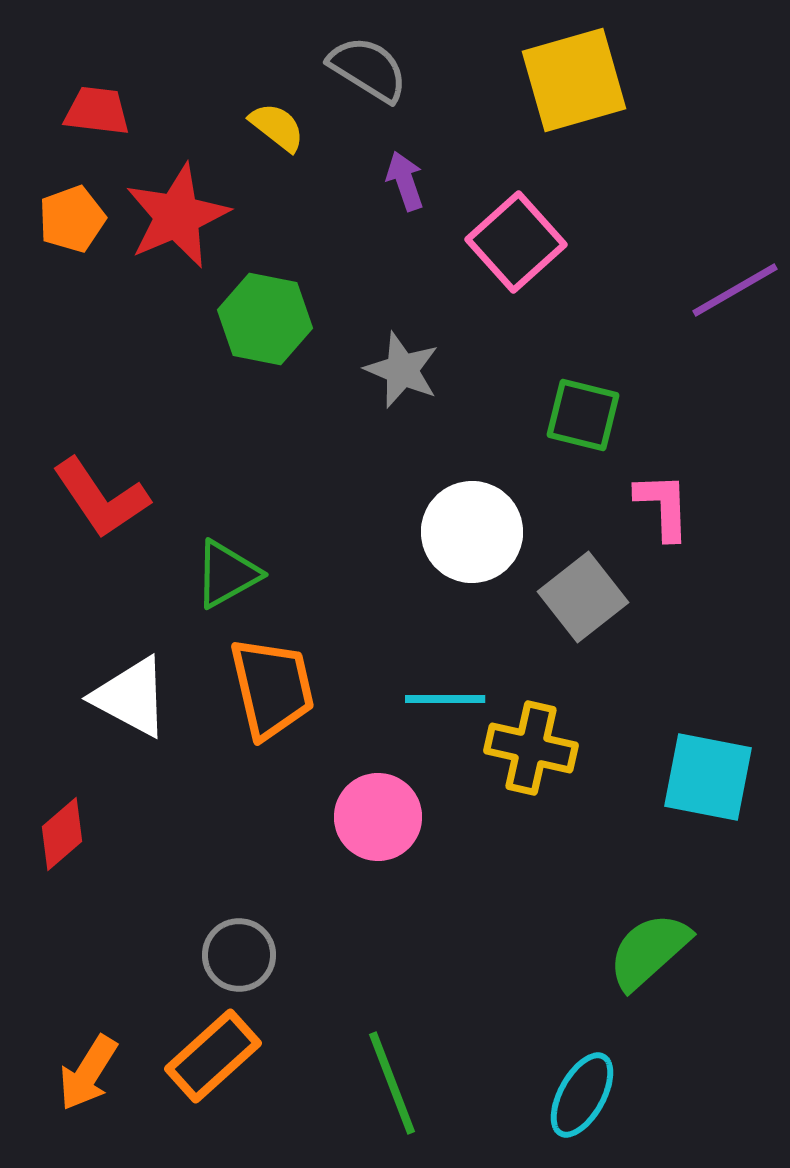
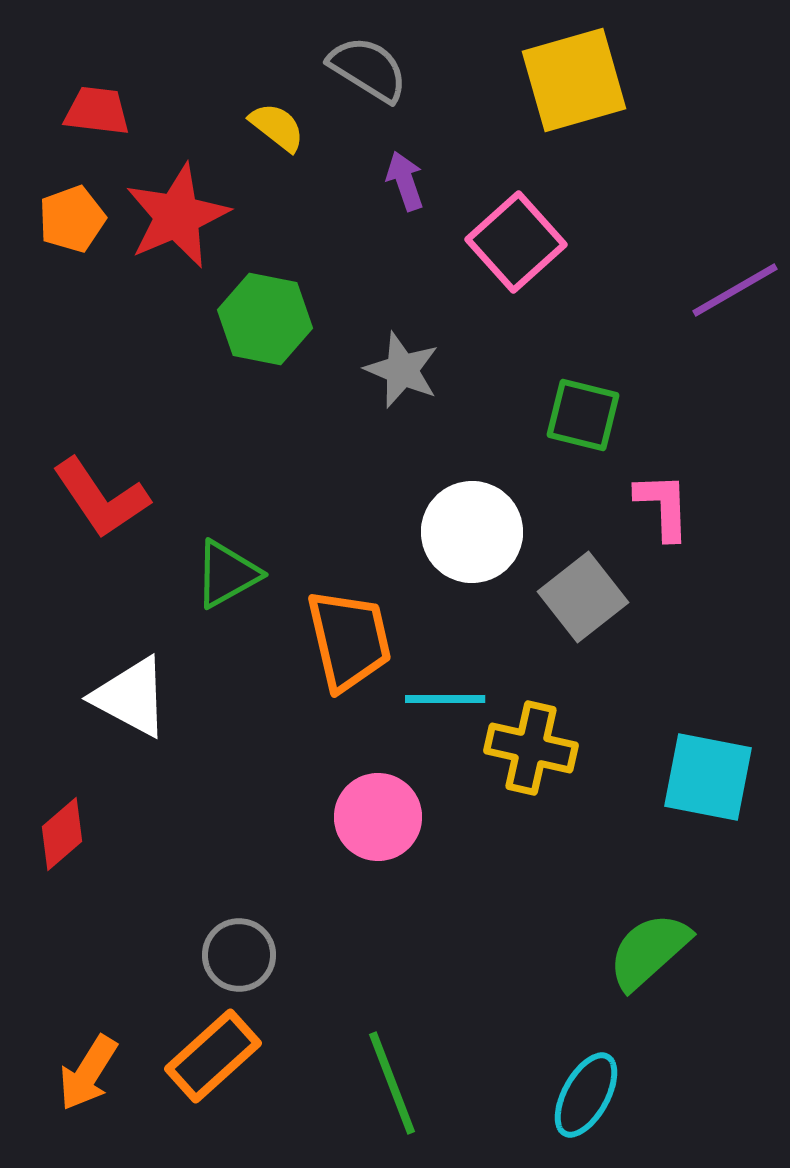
orange trapezoid: moved 77 px right, 48 px up
cyan ellipse: moved 4 px right
